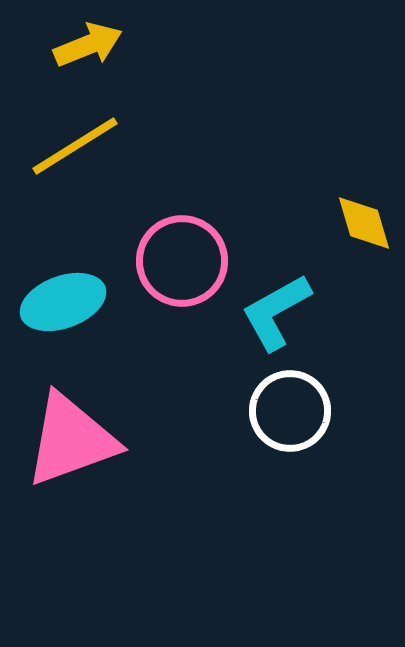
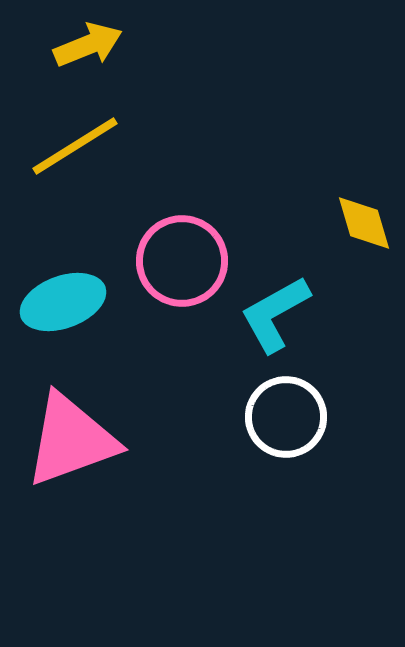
cyan L-shape: moved 1 px left, 2 px down
white circle: moved 4 px left, 6 px down
